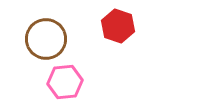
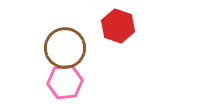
brown circle: moved 19 px right, 9 px down
